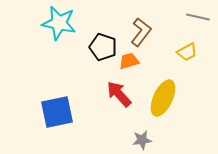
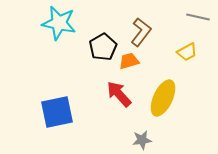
black pentagon: rotated 24 degrees clockwise
